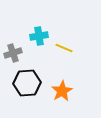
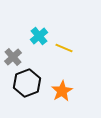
cyan cross: rotated 30 degrees counterclockwise
gray cross: moved 4 px down; rotated 24 degrees counterclockwise
black hexagon: rotated 16 degrees counterclockwise
